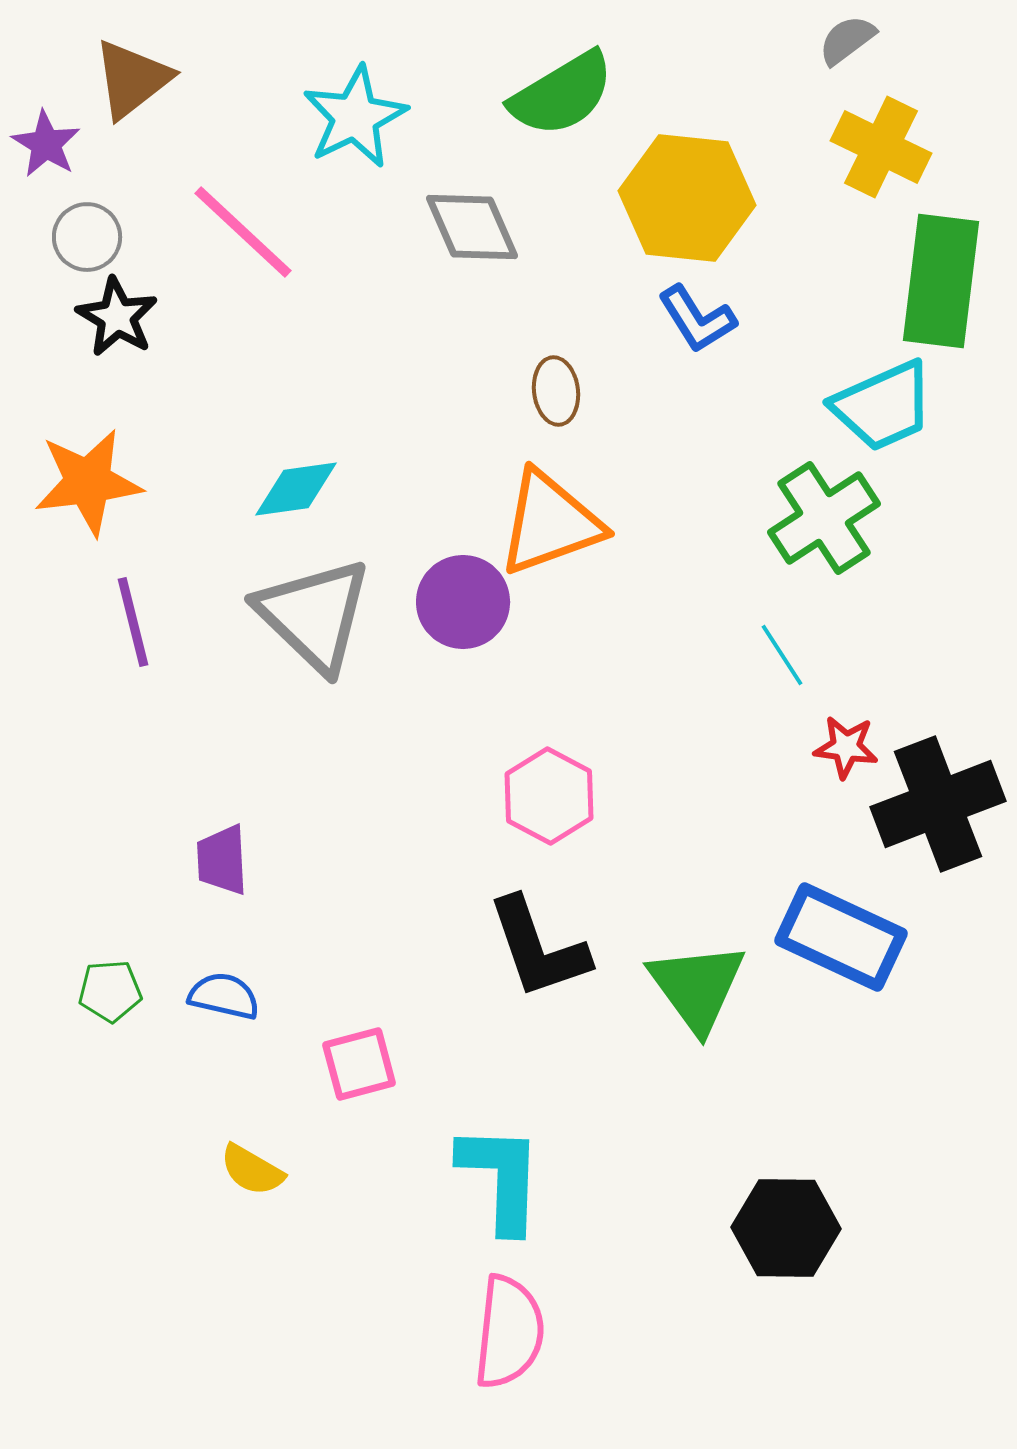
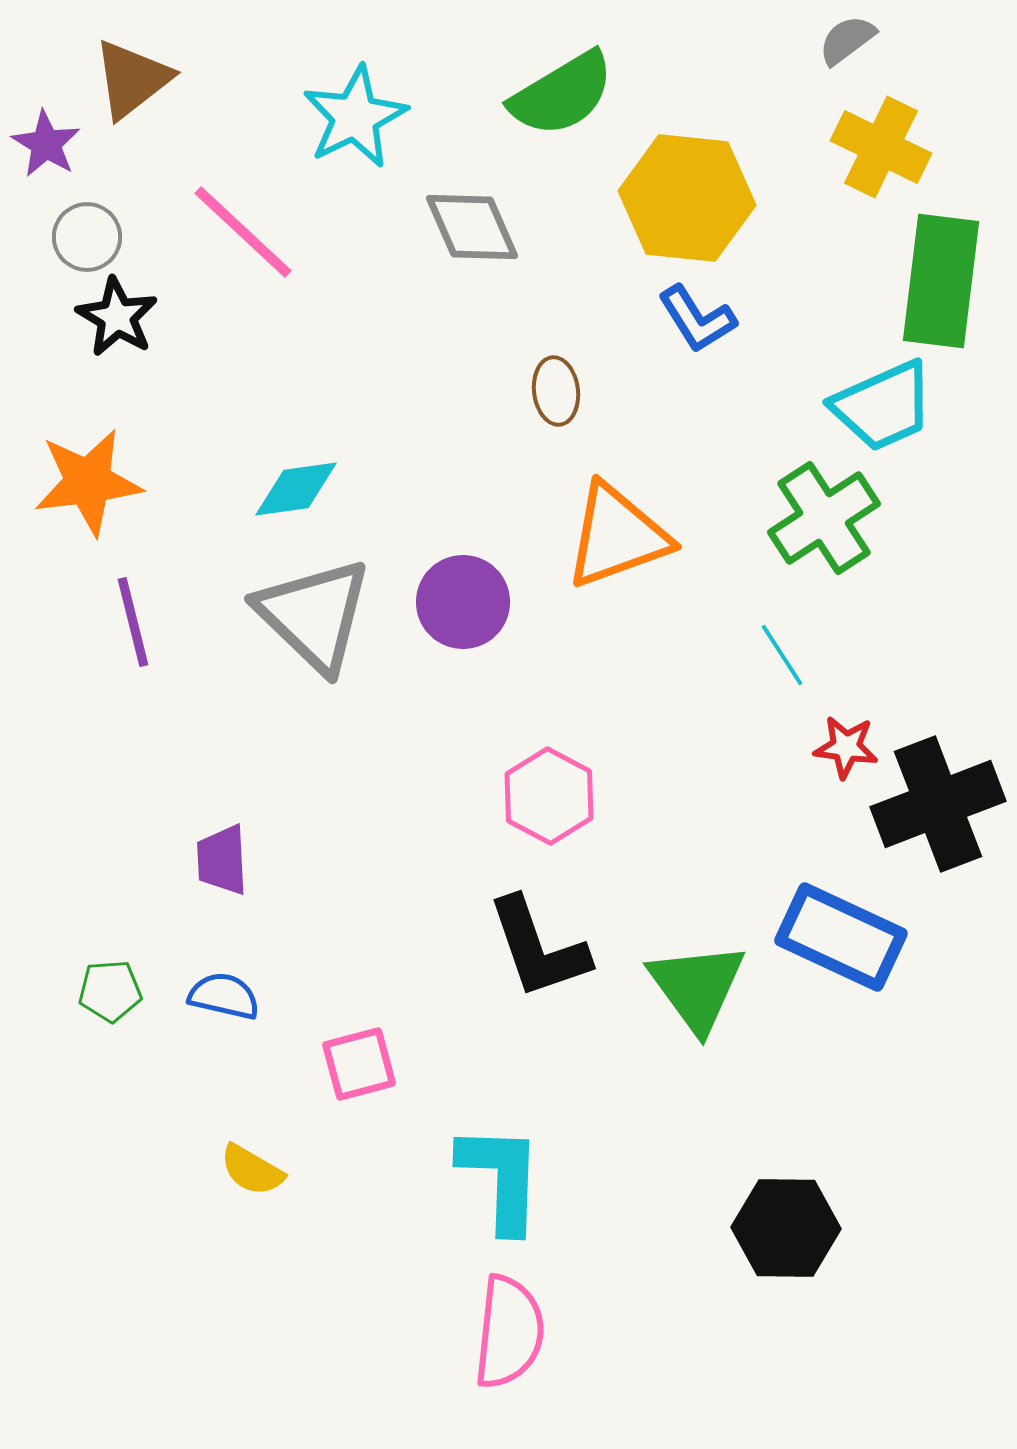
orange triangle: moved 67 px right, 13 px down
